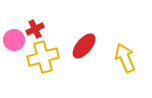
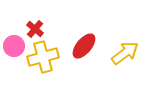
red cross: rotated 24 degrees counterclockwise
pink circle: moved 6 px down
yellow arrow: moved 5 px up; rotated 76 degrees clockwise
